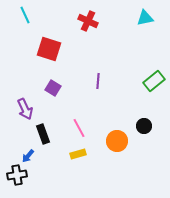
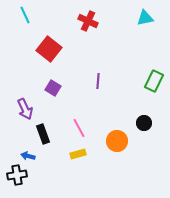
red square: rotated 20 degrees clockwise
green rectangle: rotated 25 degrees counterclockwise
black circle: moved 3 px up
blue arrow: rotated 64 degrees clockwise
